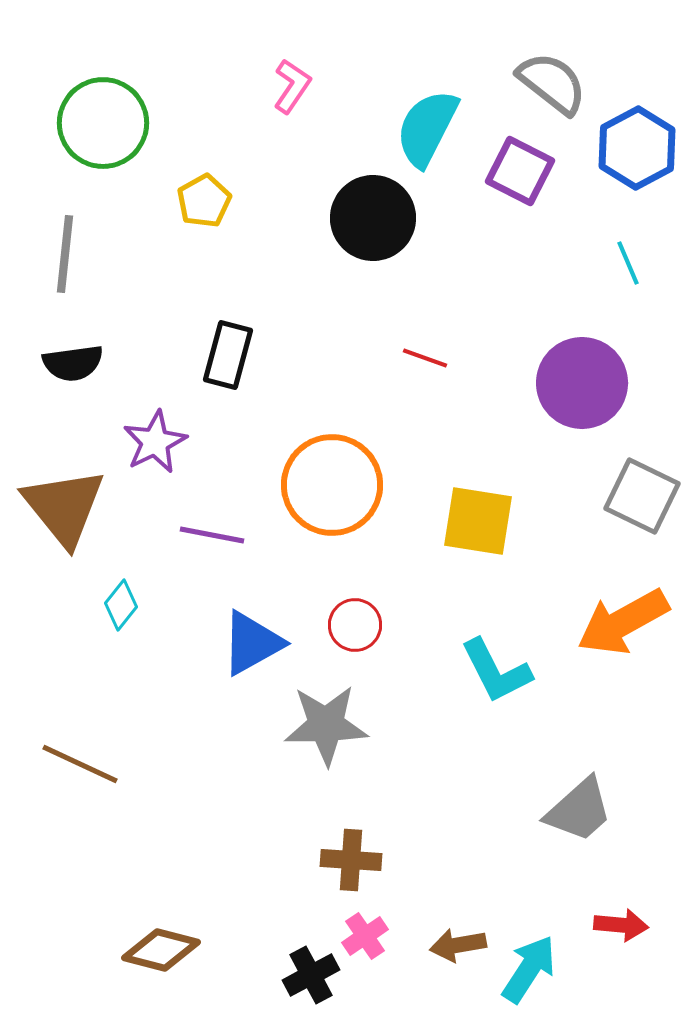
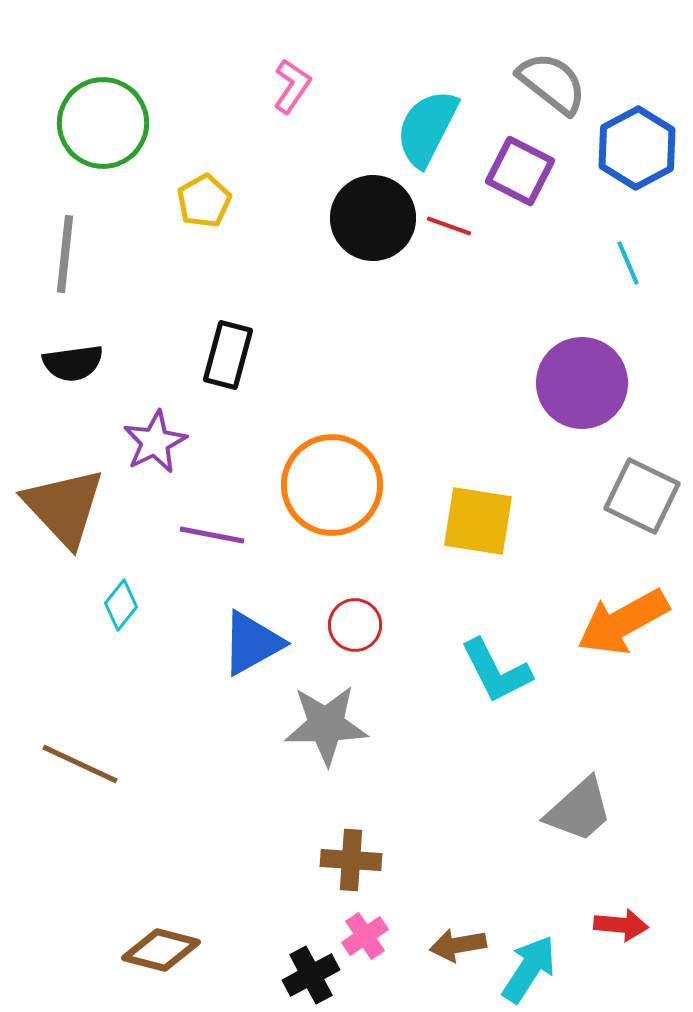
red line: moved 24 px right, 132 px up
brown triangle: rotated 4 degrees counterclockwise
